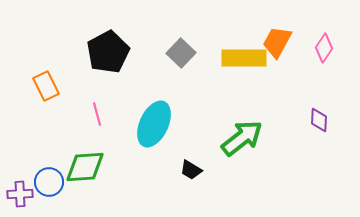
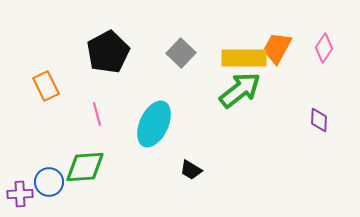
orange trapezoid: moved 6 px down
green arrow: moved 2 px left, 48 px up
